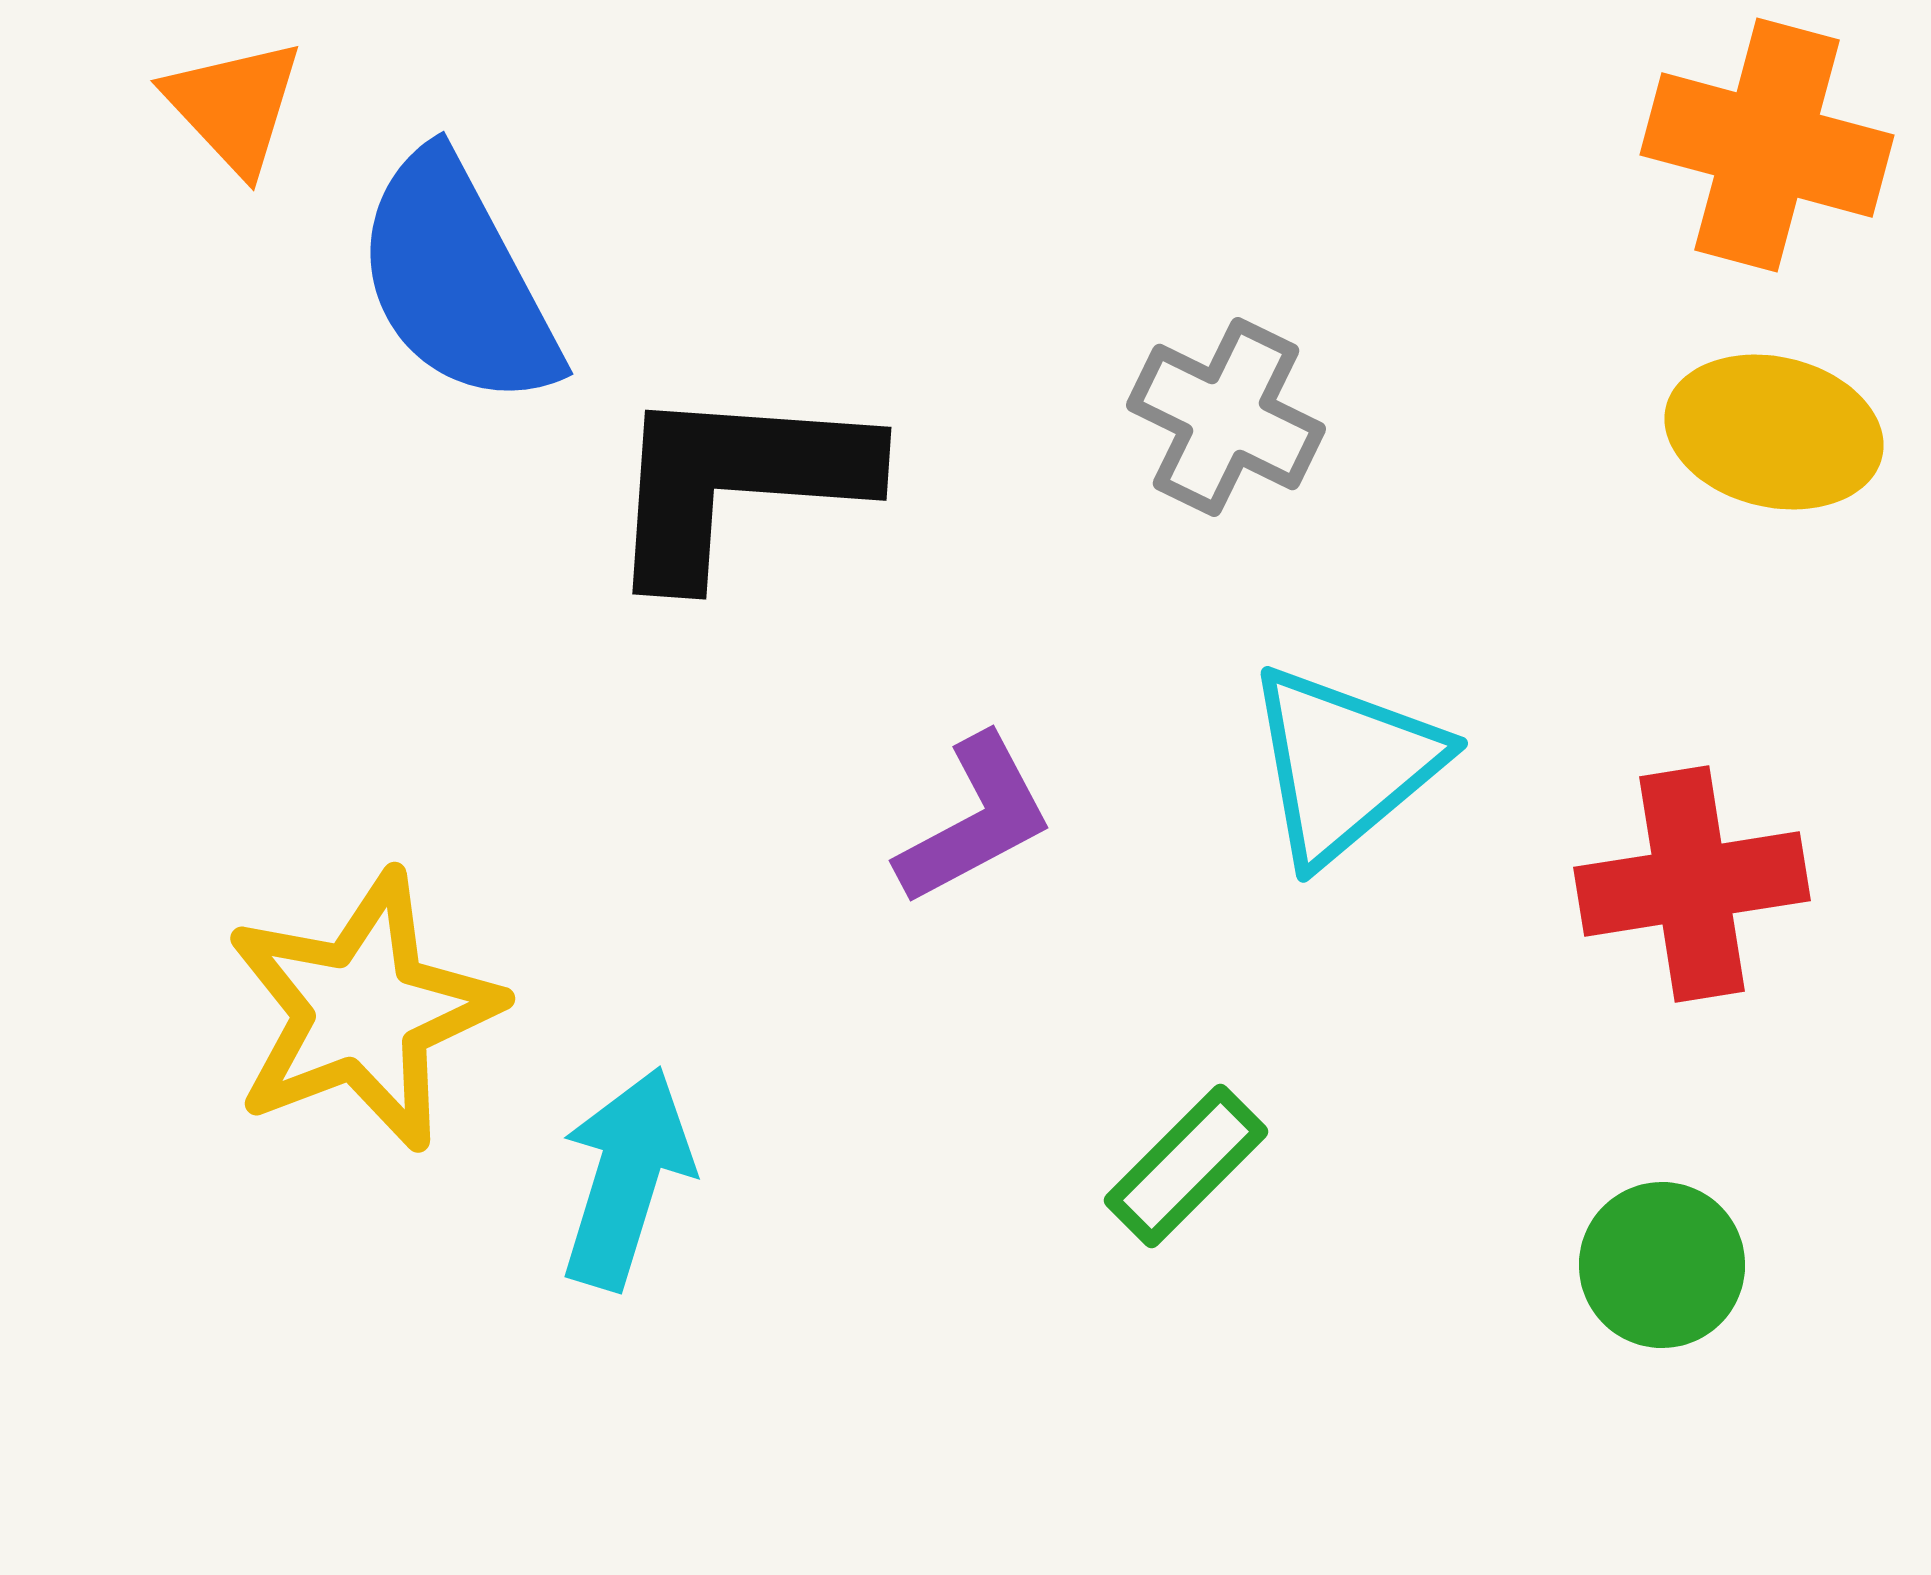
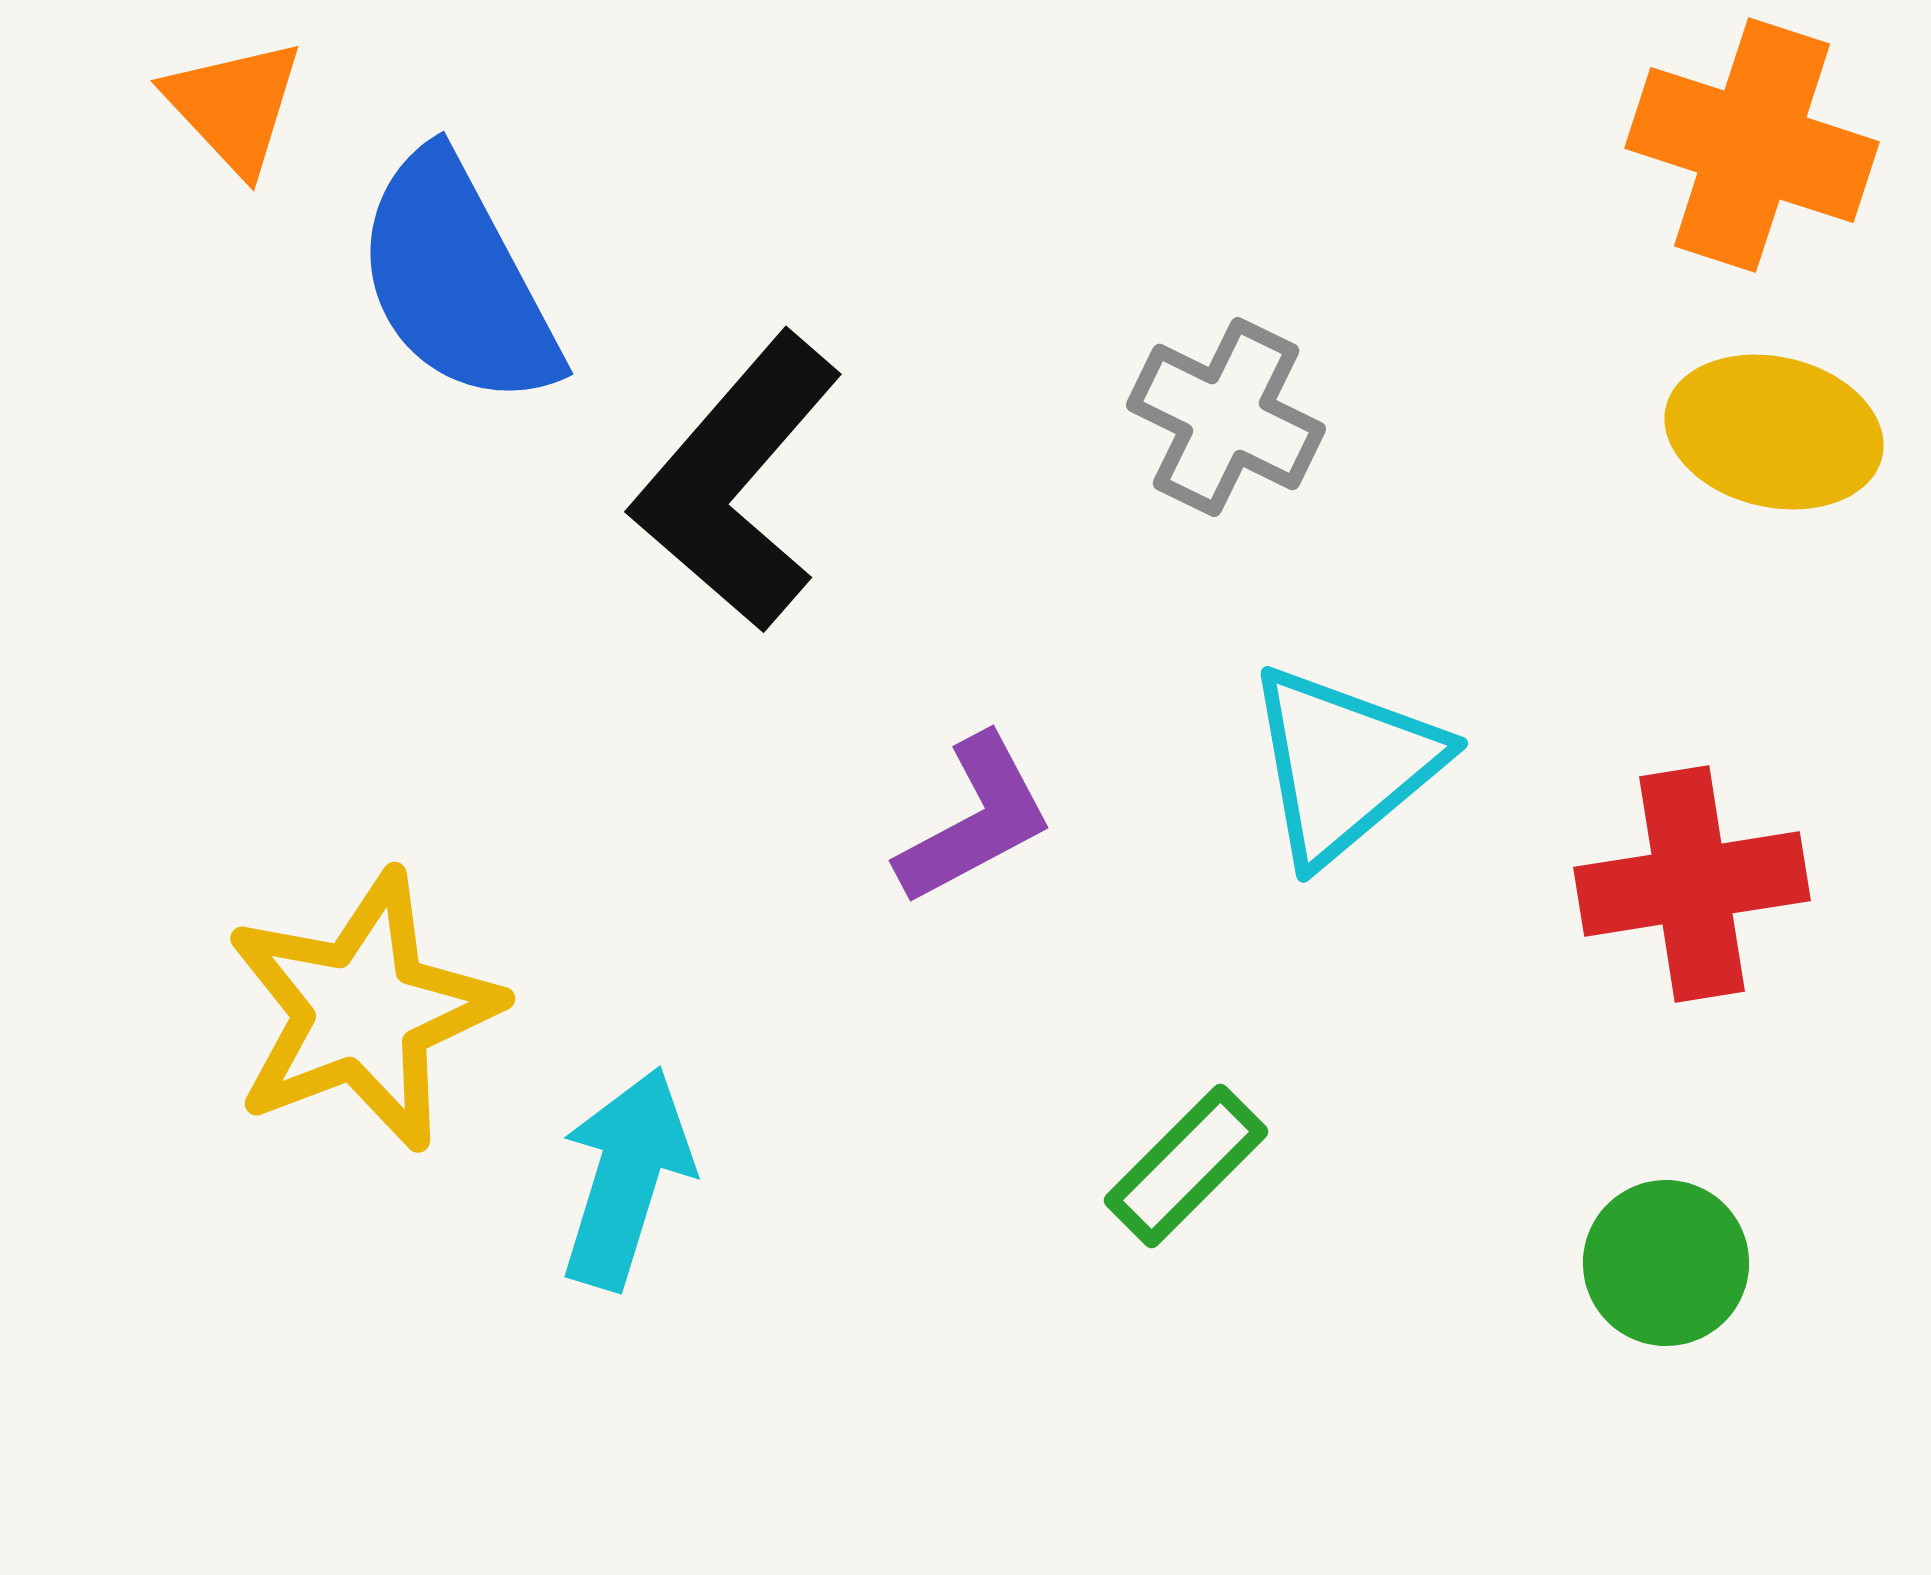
orange cross: moved 15 px left; rotated 3 degrees clockwise
black L-shape: rotated 53 degrees counterclockwise
green circle: moved 4 px right, 2 px up
